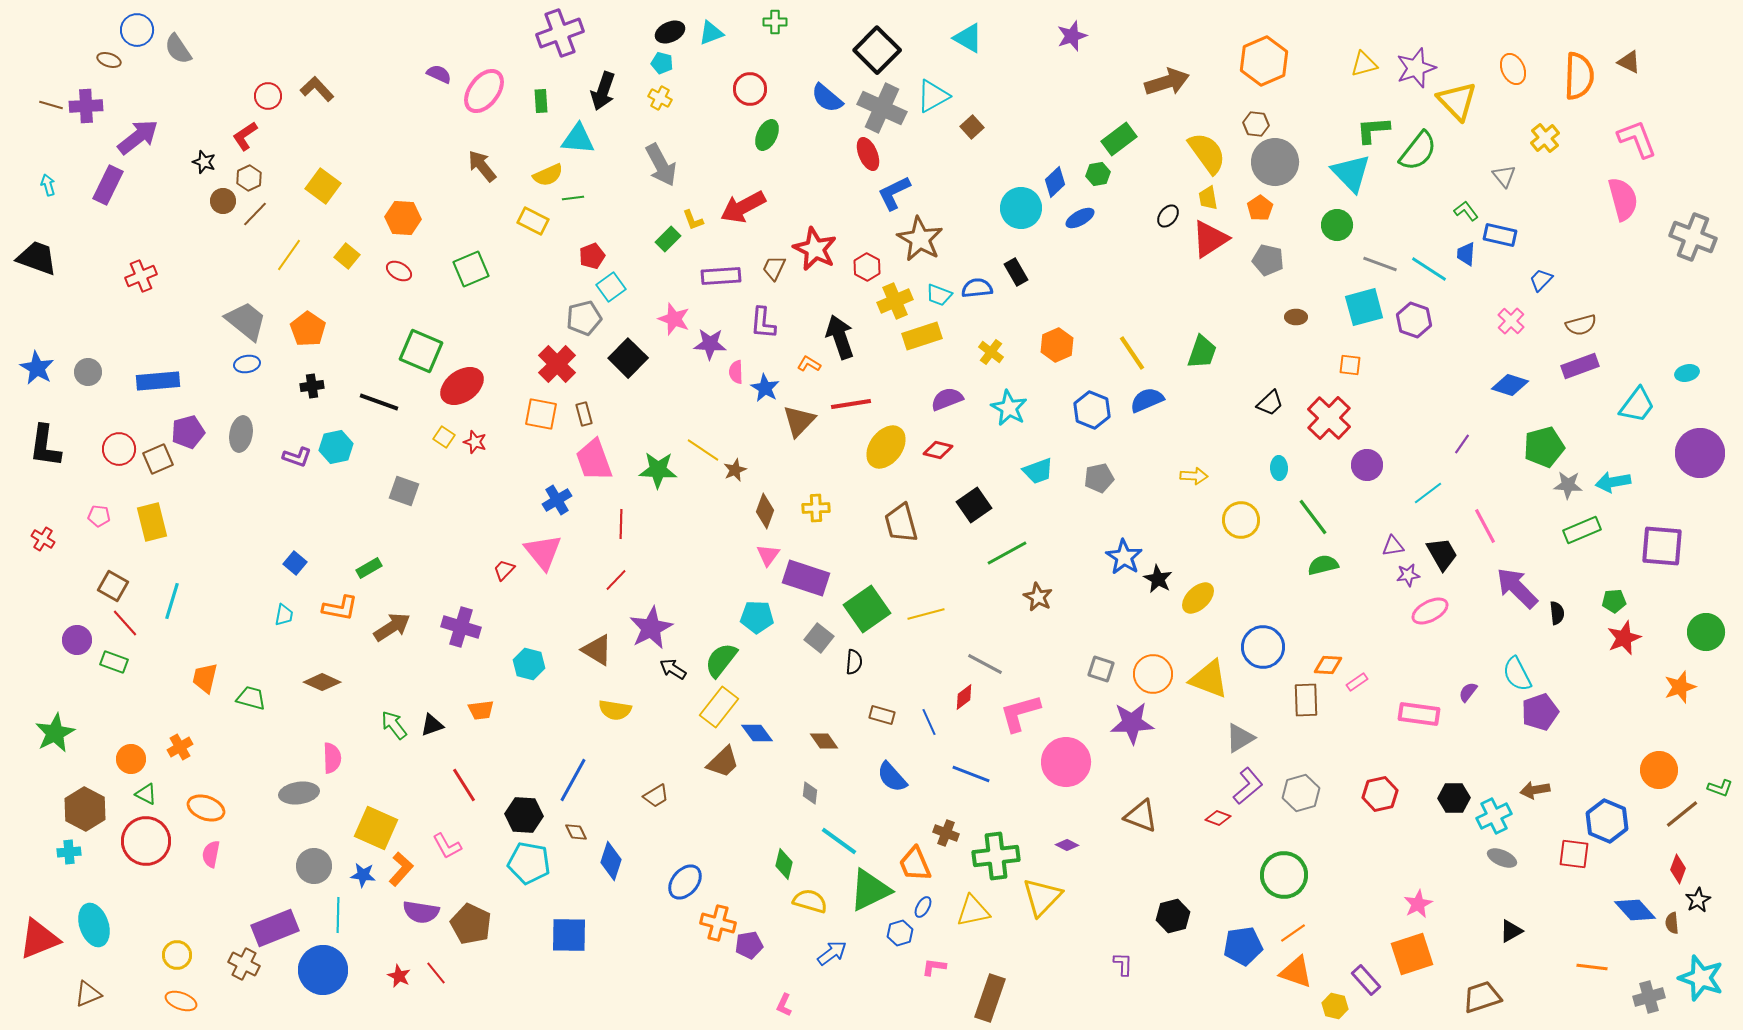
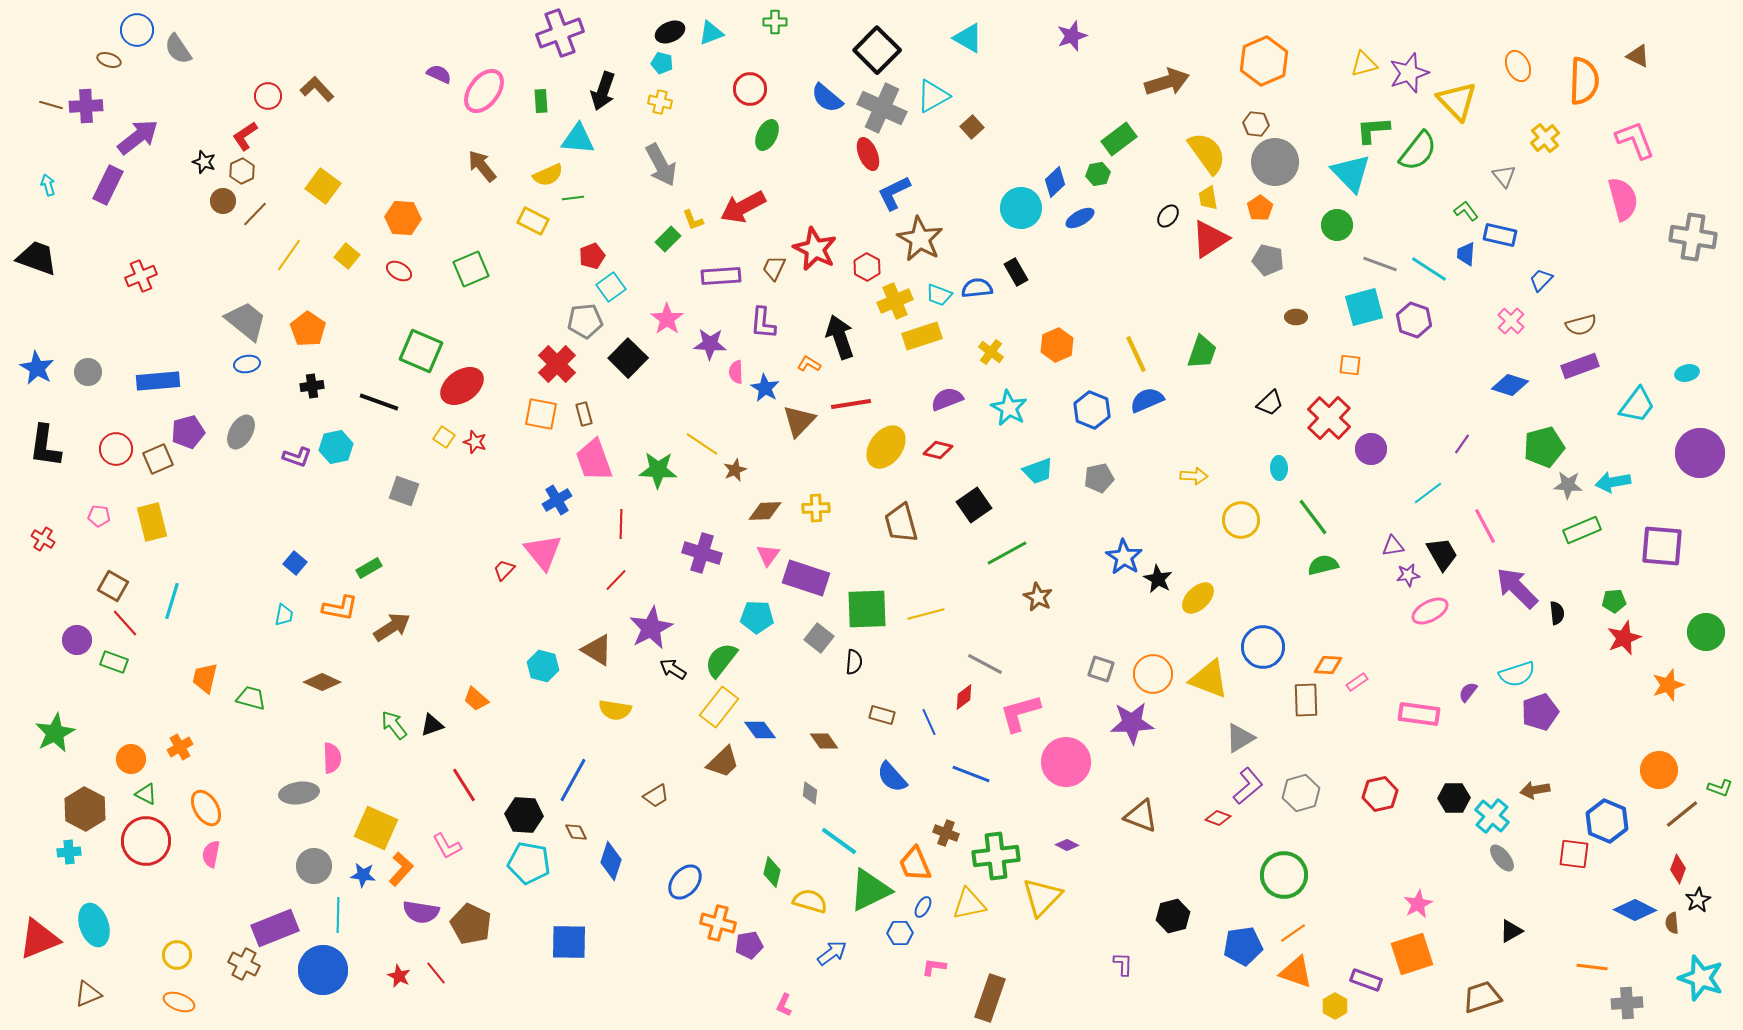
brown triangle at (1629, 62): moved 9 px right, 6 px up
purple star at (1416, 68): moved 7 px left, 5 px down
orange ellipse at (1513, 69): moved 5 px right, 3 px up
orange semicircle at (1579, 76): moved 5 px right, 5 px down
yellow cross at (660, 98): moved 4 px down; rotated 15 degrees counterclockwise
pink L-shape at (1637, 139): moved 2 px left, 1 px down
brown hexagon at (249, 178): moved 7 px left, 7 px up
gray cross at (1693, 237): rotated 12 degrees counterclockwise
gray pentagon at (584, 318): moved 1 px right, 3 px down; rotated 8 degrees clockwise
pink star at (674, 319): moved 7 px left; rotated 16 degrees clockwise
yellow line at (1132, 353): moved 4 px right, 1 px down; rotated 9 degrees clockwise
gray ellipse at (241, 434): moved 2 px up; rotated 20 degrees clockwise
red circle at (119, 449): moved 3 px left
yellow line at (703, 450): moved 1 px left, 6 px up
purple circle at (1367, 465): moved 4 px right, 16 px up
brown diamond at (765, 511): rotated 68 degrees clockwise
green square at (867, 609): rotated 33 degrees clockwise
purple cross at (461, 627): moved 241 px right, 74 px up
cyan hexagon at (529, 664): moved 14 px right, 2 px down
cyan semicircle at (1517, 674): rotated 81 degrees counterclockwise
orange star at (1680, 687): moved 12 px left, 2 px up
orange trapezoid at (481, 710): moved 5 px left, 11 px up; rotated 48 degrees clockwise
blue diamond at (757, 733): moved 3 px right, 3 px up
orange ellipse at (206, 808): rotated 39 degrees clockwise
cyan cross at (1494, 816): moved 2 px left; rotated 24 degrees counterclockwise
gray ellipse at (1502, 858): rotated 28 degrees clockwise
green diamond at (784, 864): moved 12 px left, 8 px down
blue diamond at (1635, 910): rotated 21 degrees counterclockwise
yellow triangle at (973, 911): moved 4 px left, 7 px up
blue hexagon at (900, 933): rotated 15 degrees clockwise
blue square at (569, 935): moved 7 px down
purple rectangle at (1366, 980): rotated 28 degrees counterclockwise
gray cross at (1649, 997): moved 22 px left, 6 px down; rotated 12 degrees clockwise
orange ellipse at (181, 1001): moved 2 px left, 1 px down
yellow hexagon at (1335, 1006): rotated 15 degrees clockwise
